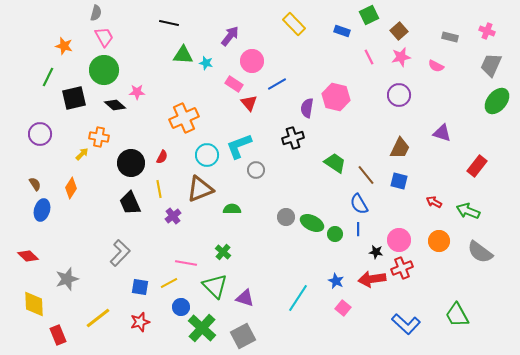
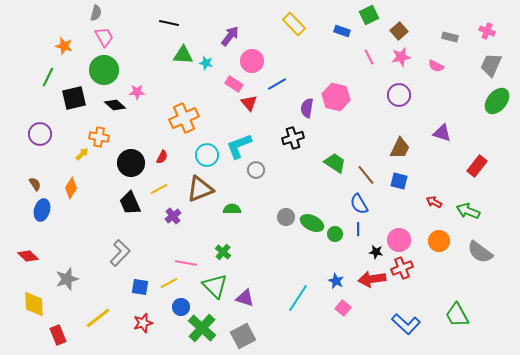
yellow line at (159, 189): rotated 72 degrees clockwise
red star at (140, 322): moved 3 px right, 1 px down
